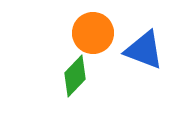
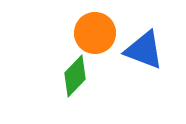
orange circle: moved 2 px right
